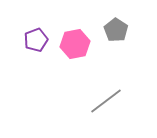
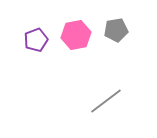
gray pentagon: rotated 30 degrees clockwise
pink hexagon: moved 1 px right, 9 px up
